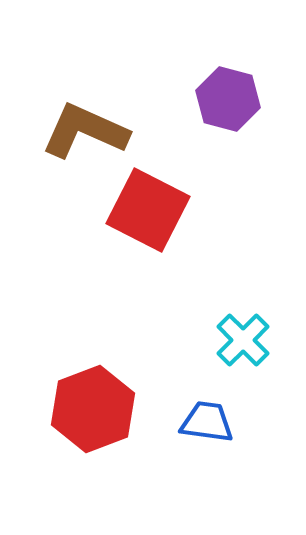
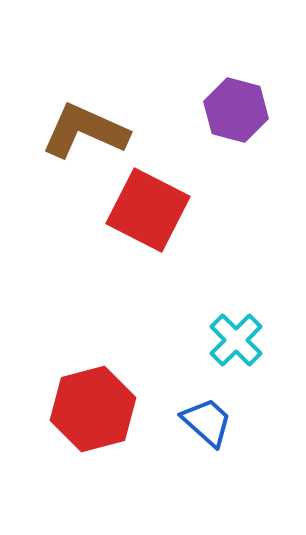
purple hexagon: moved 8 px right, 11 px down
cyan cross: moved 7 px left
red hexagon: rotated 6 degrees clockwise
blue trapezoid: rotated 34 degrees clockwise
